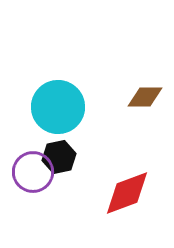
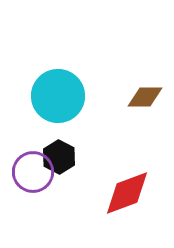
cyan circle: moved 11 px up
black hexagon: rotated 20 degrees counterclockwise
